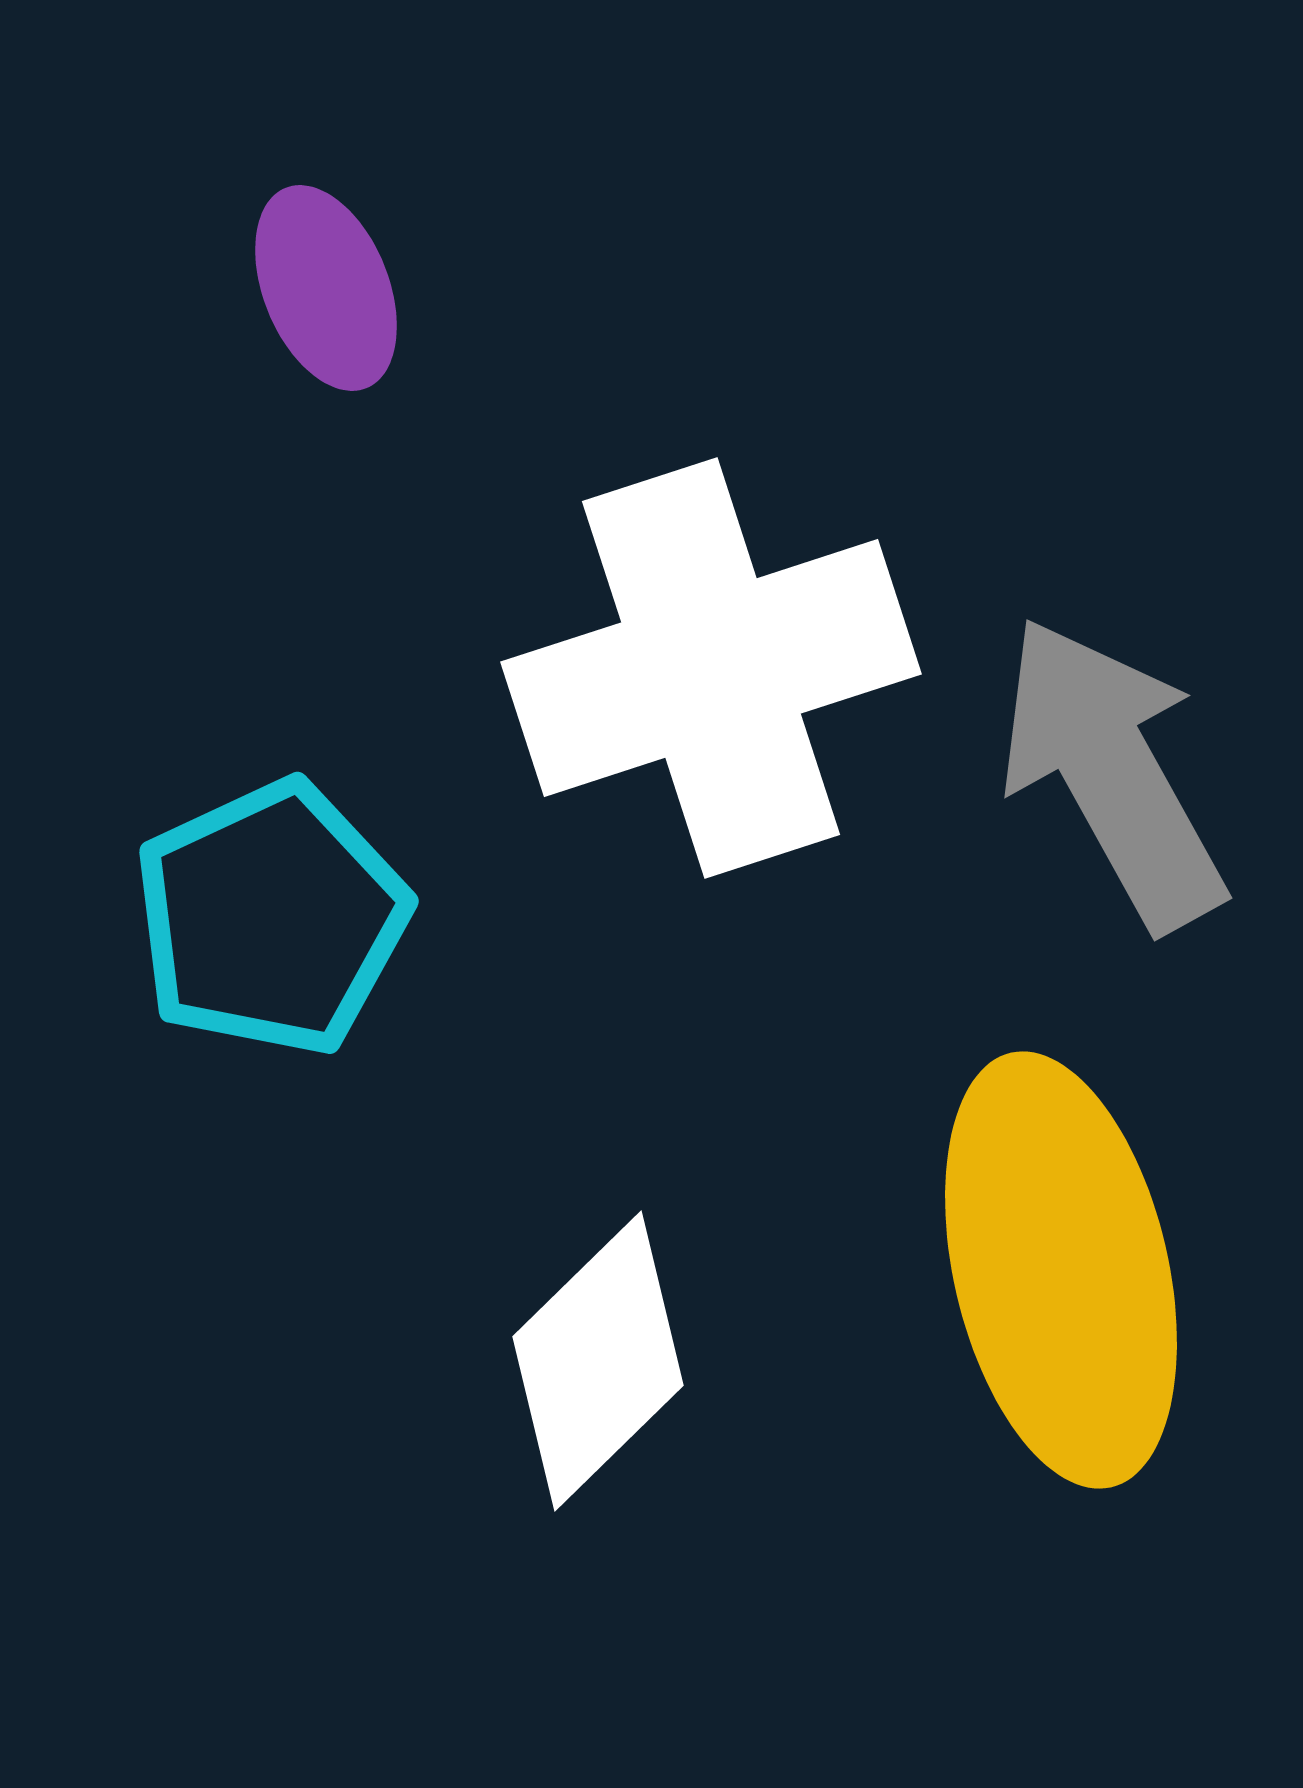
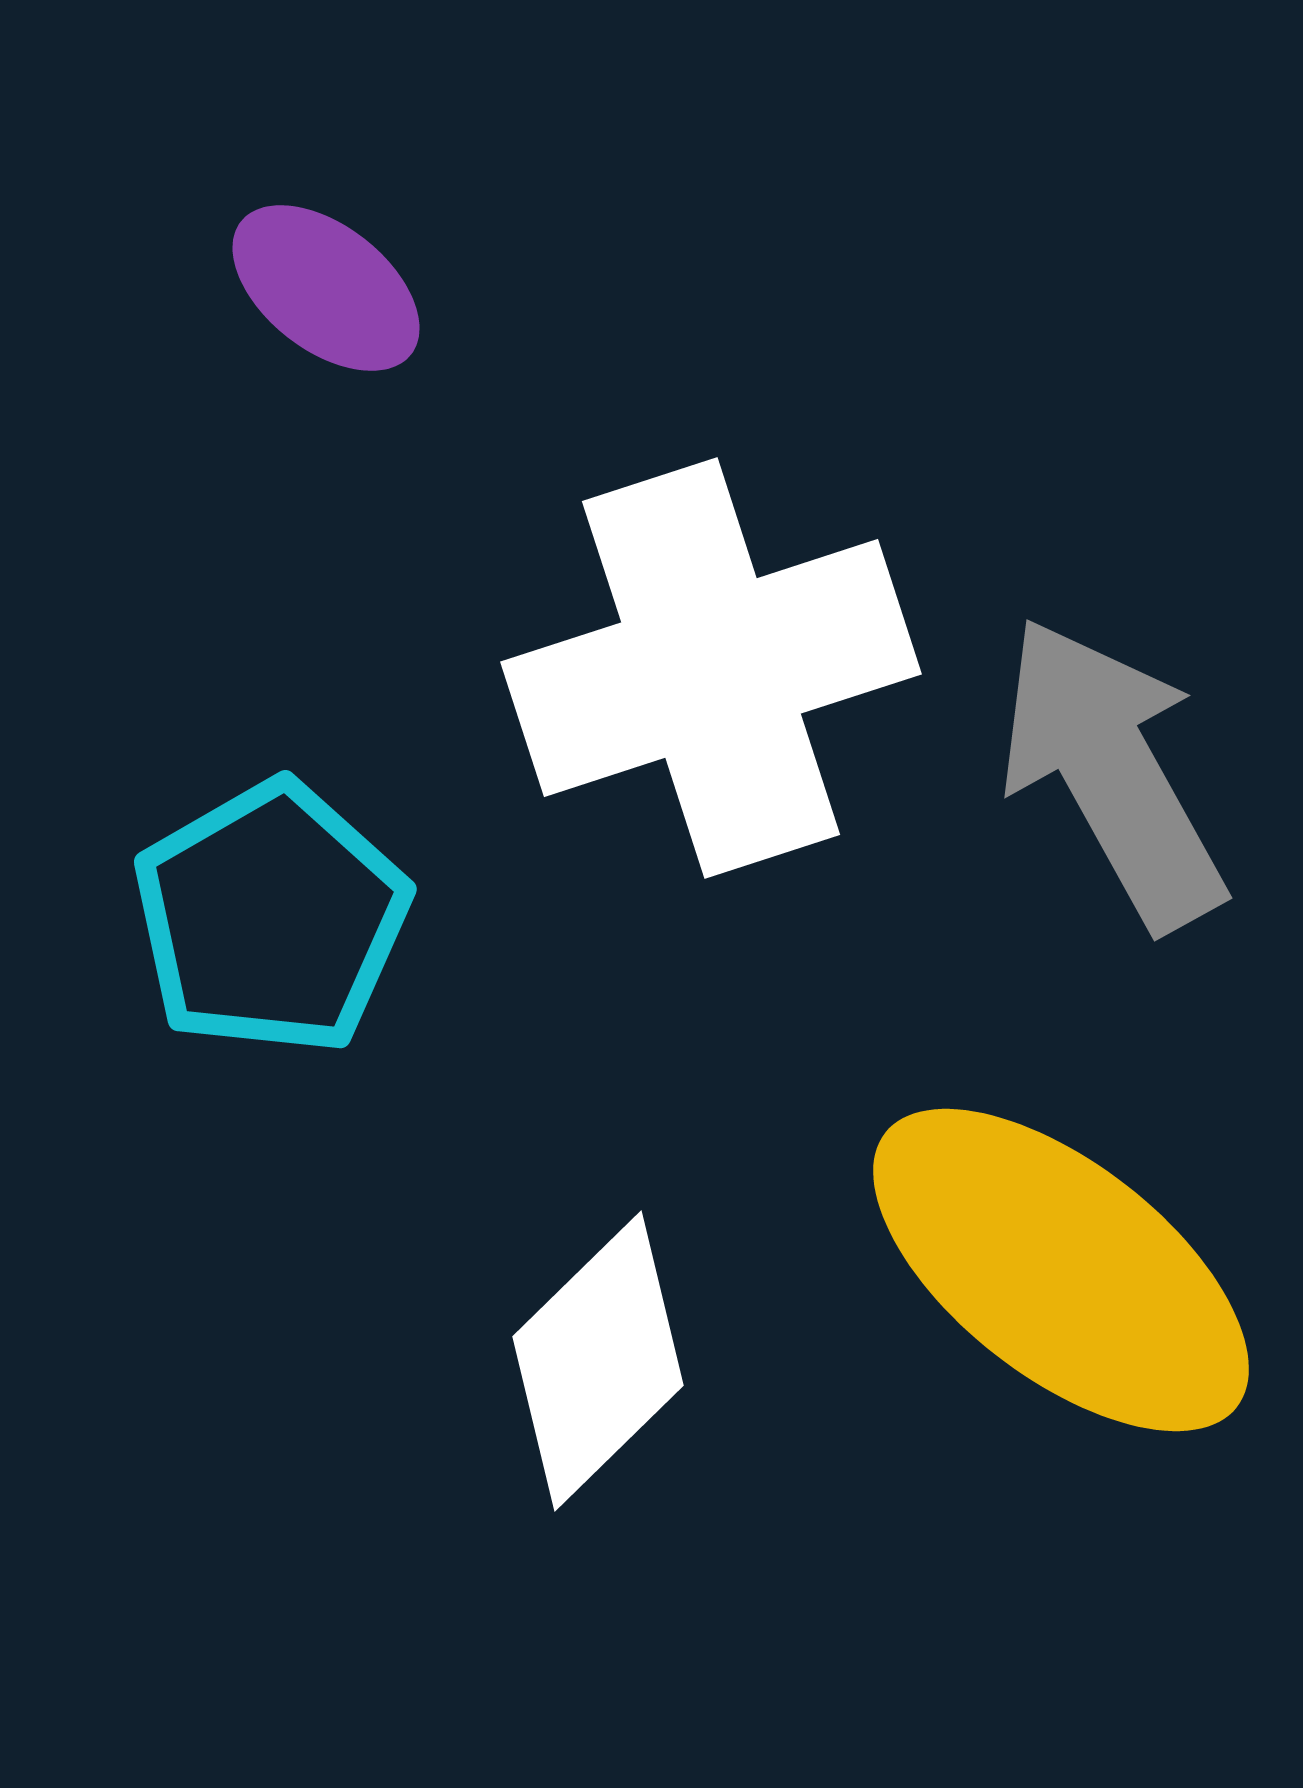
purple ellipse: rotated 30 degrees counterclockwise
cyan pentagon: rotated 5 degrees counterclockwise
yellow ellipse: rotated 39 degrees counterclockwise
